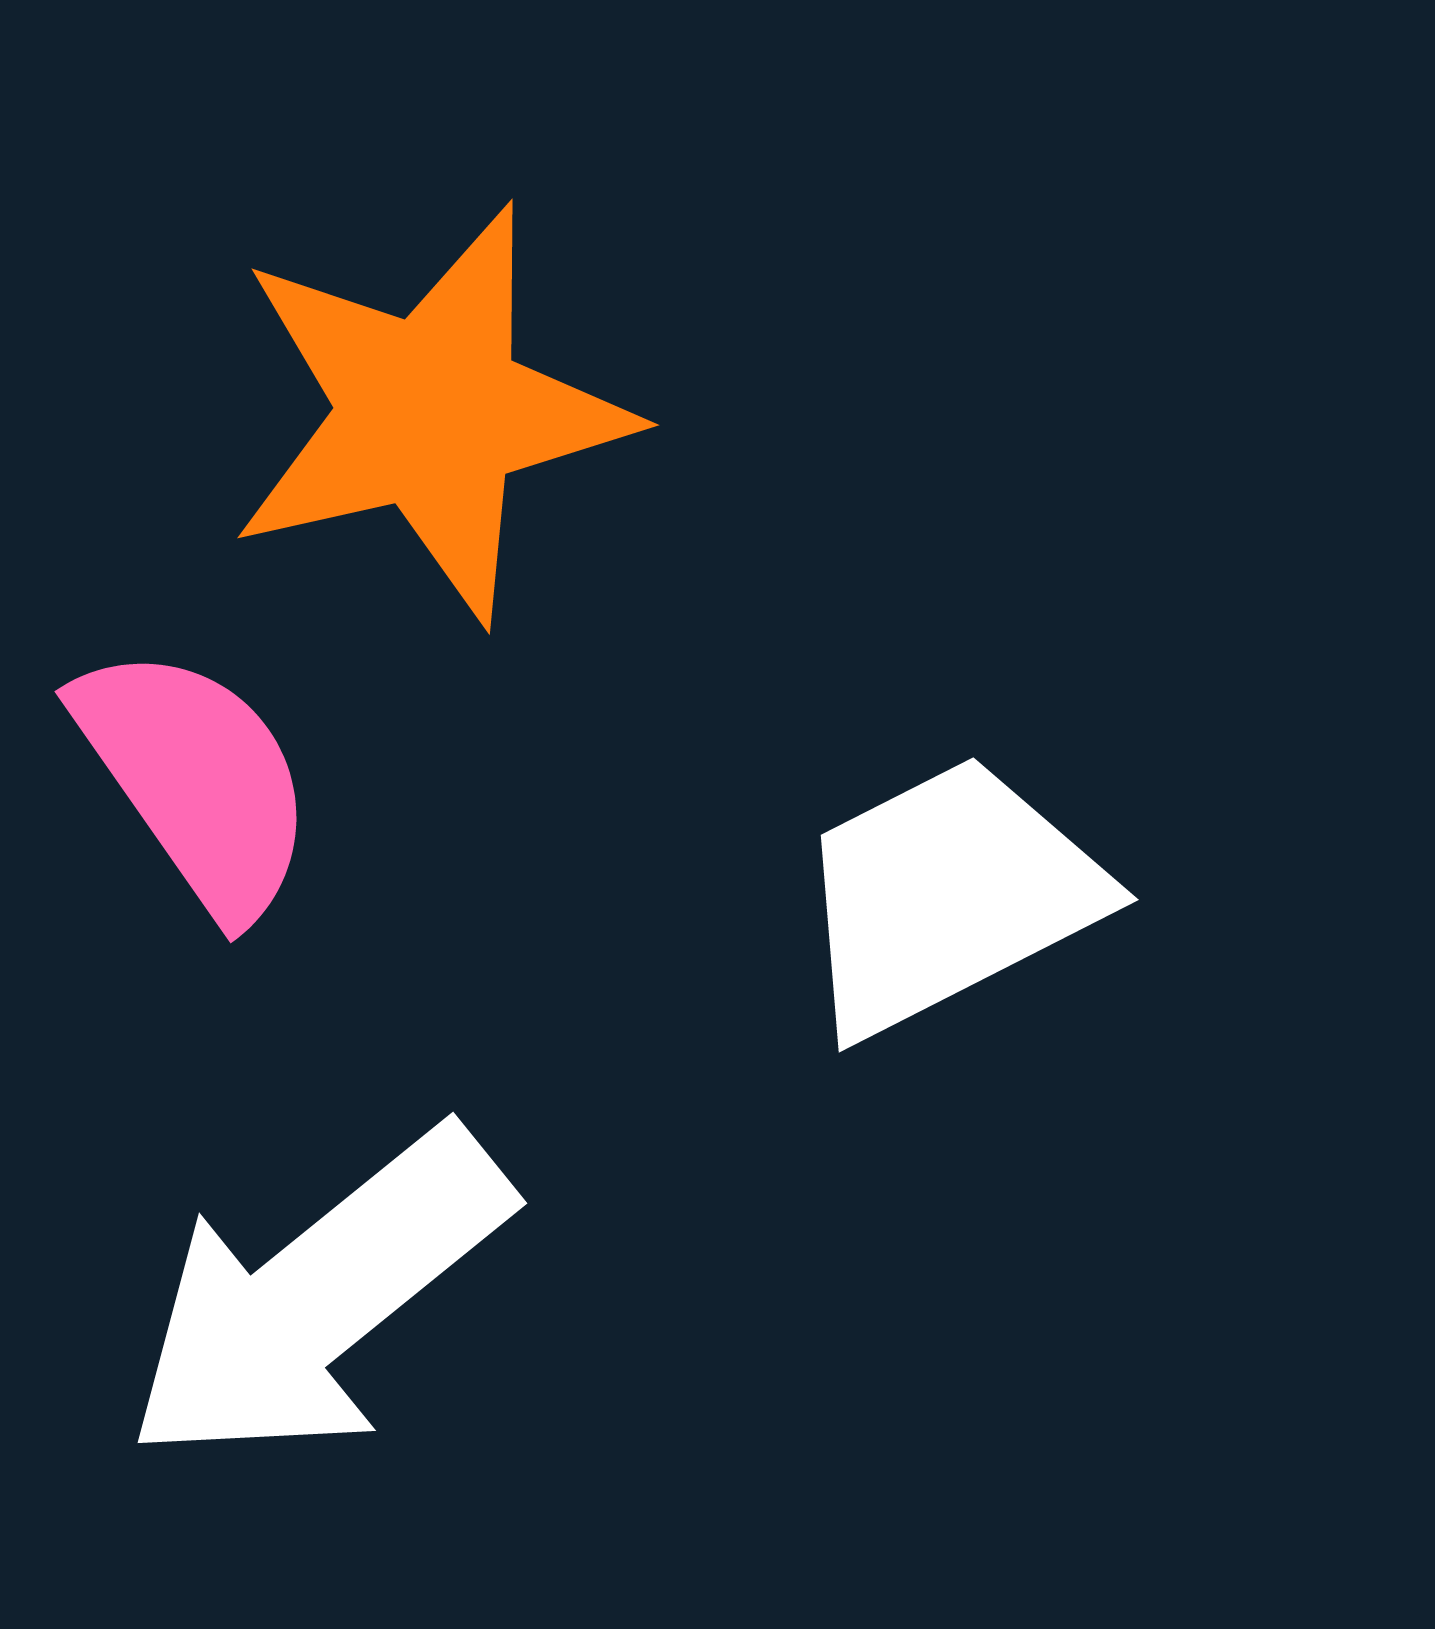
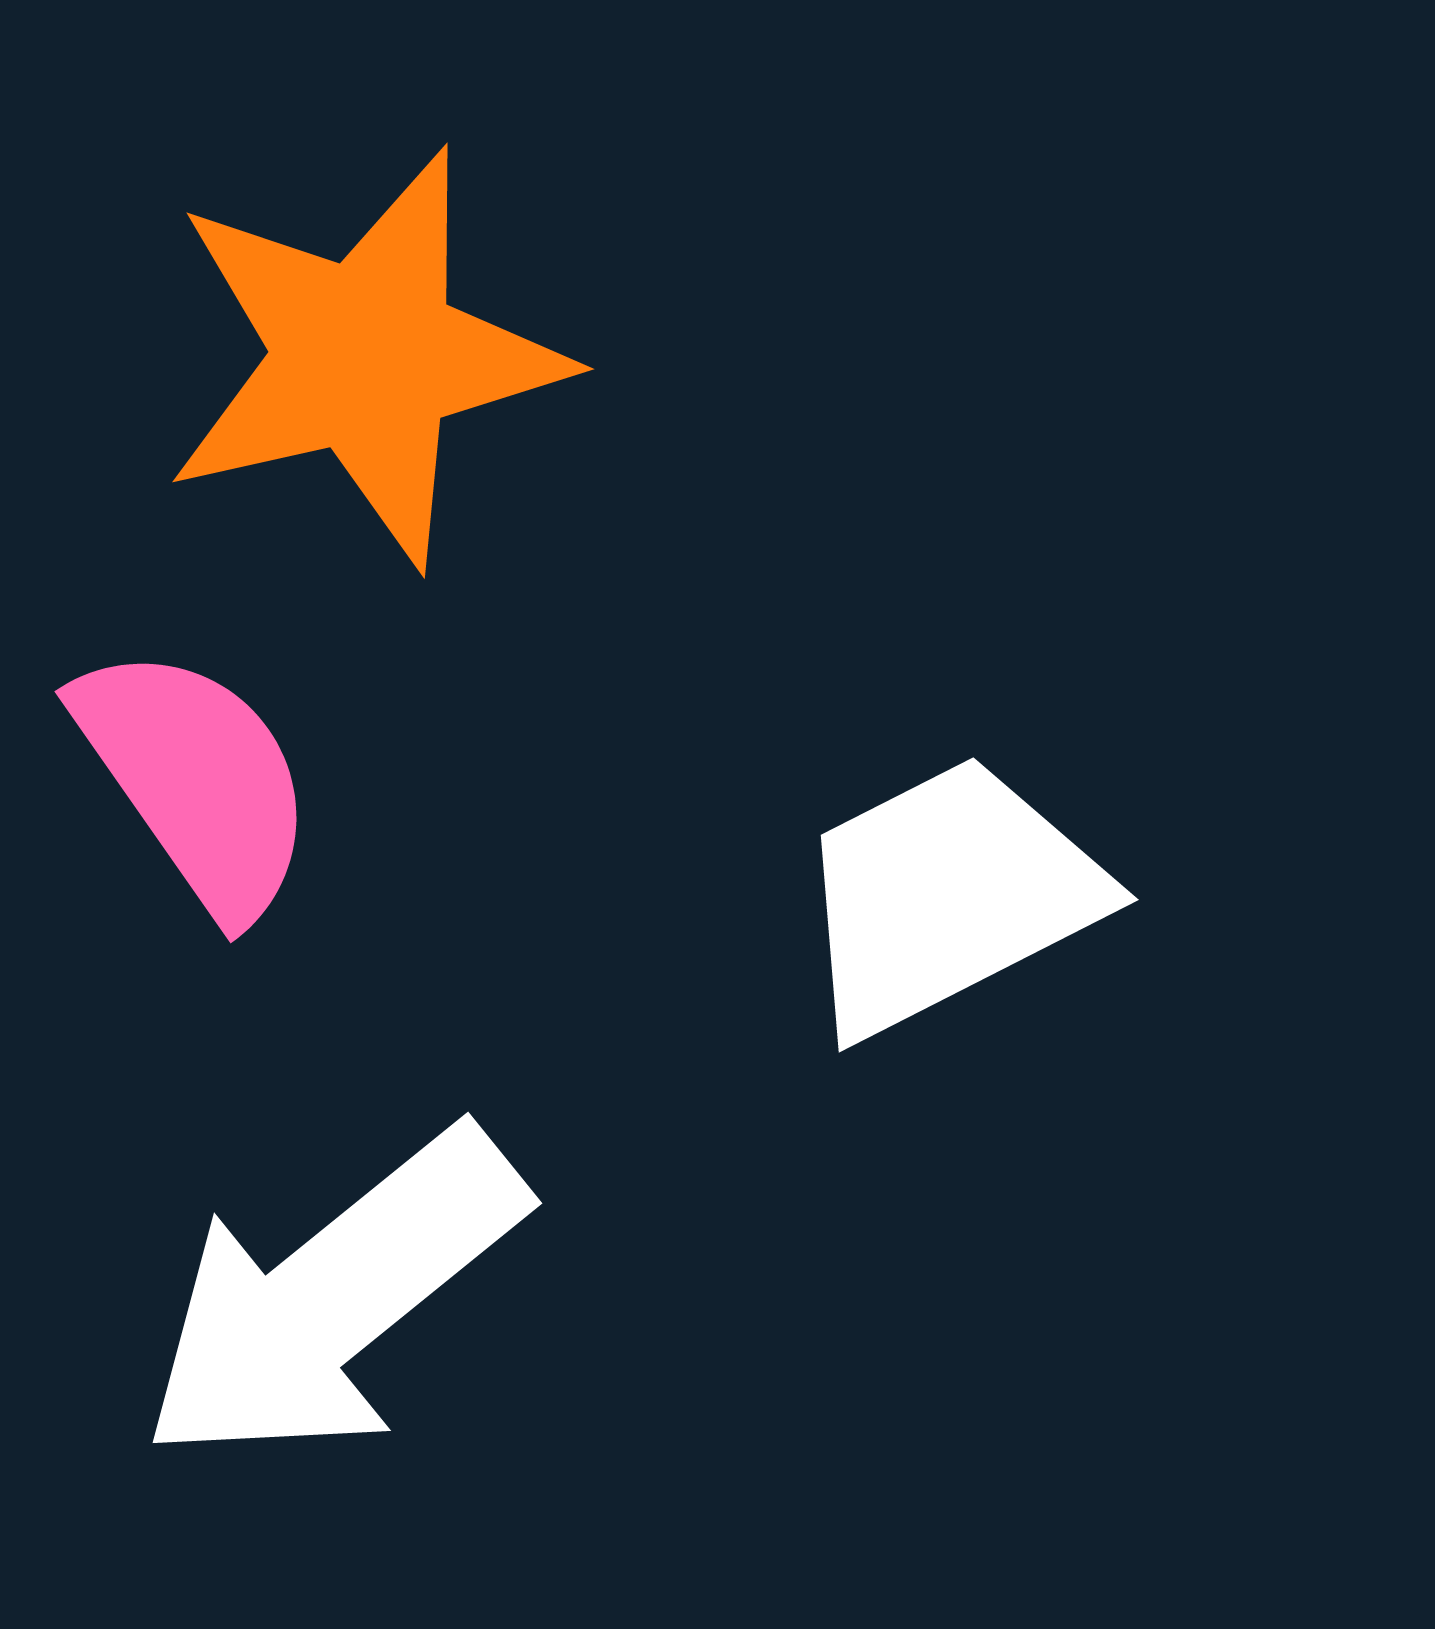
orange star: moved 65 px left, 56 px up
white arrow: moved 15 px right
